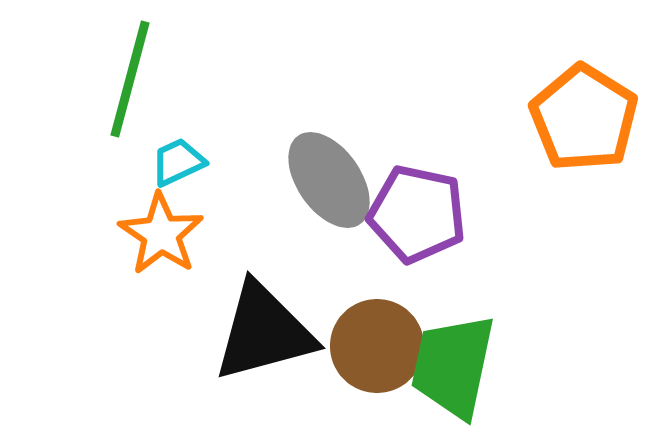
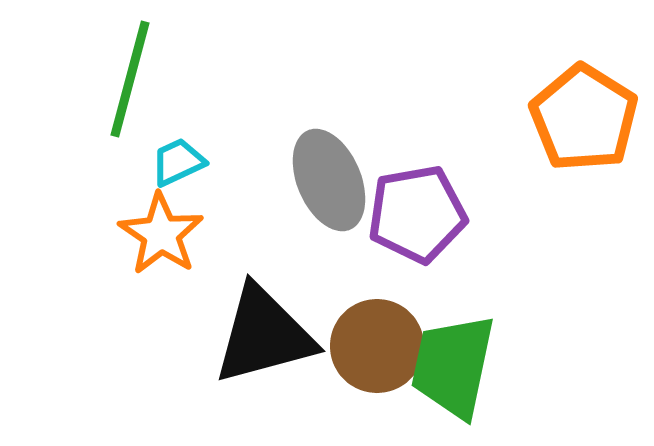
gray ellipse: rotated 12 degrees clockwise
purple pentagon: rotated 22 degrees counterclockwise
black triangle: moved 3 px down
